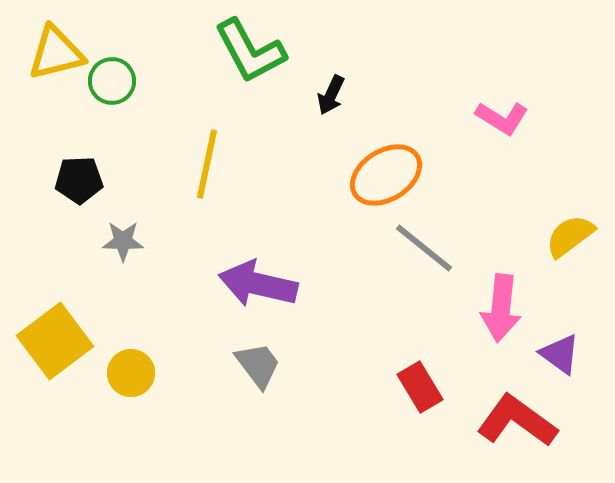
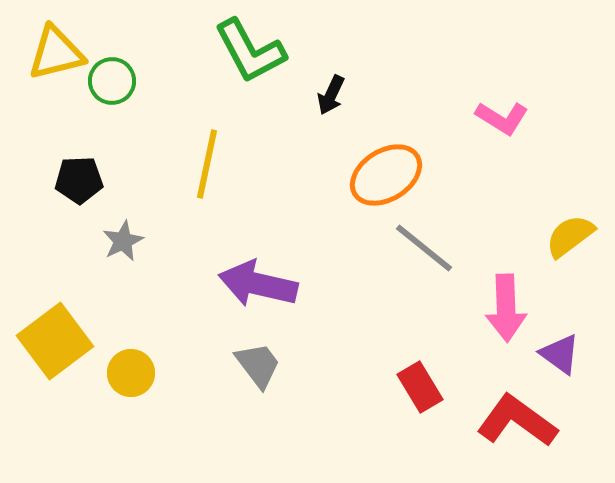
gray star: rotated 27 degrees counterclockwise
pink arrow: moved 5 px right; rotated 8 degrees counterclockwise
